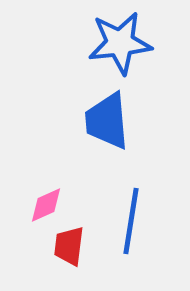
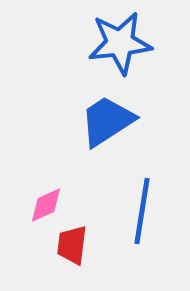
blue trapezoid: rotated 62 degrees clockwise
blue line: moved 11 px right, 10 px up
red trapezoid: moved 3 px right, 1 px up
